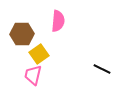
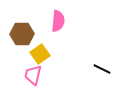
yellow square: moved 1 px right
